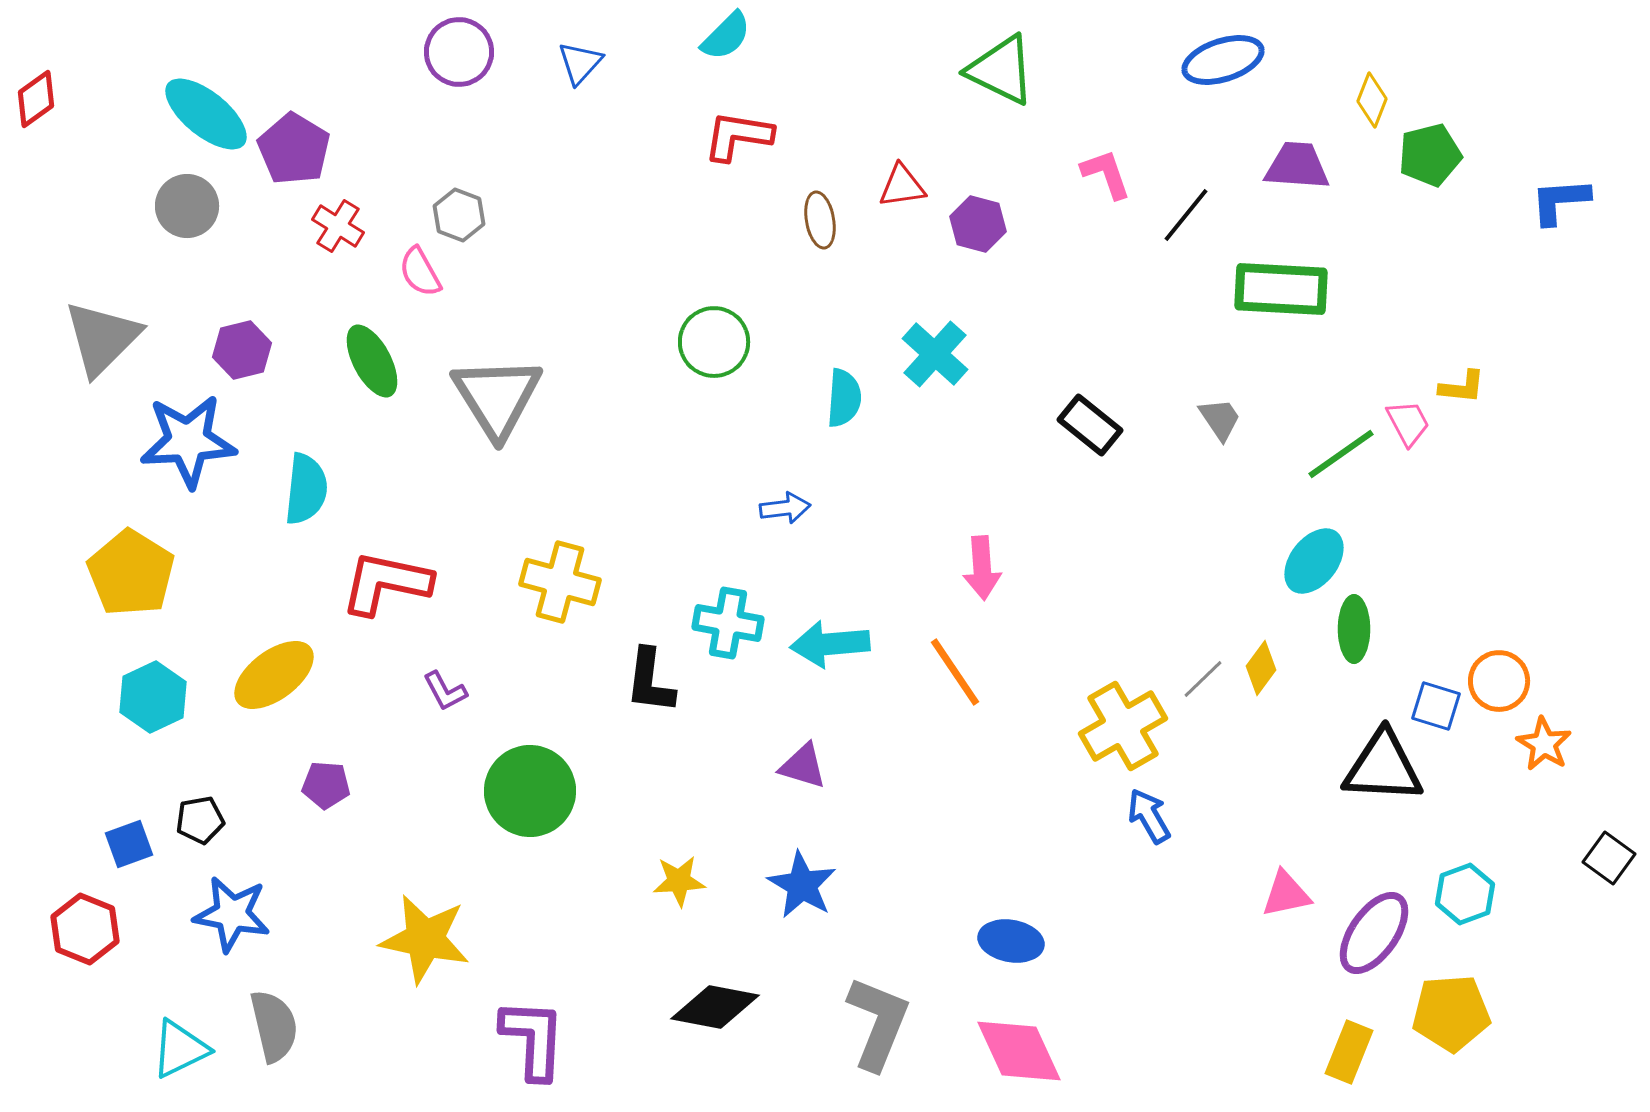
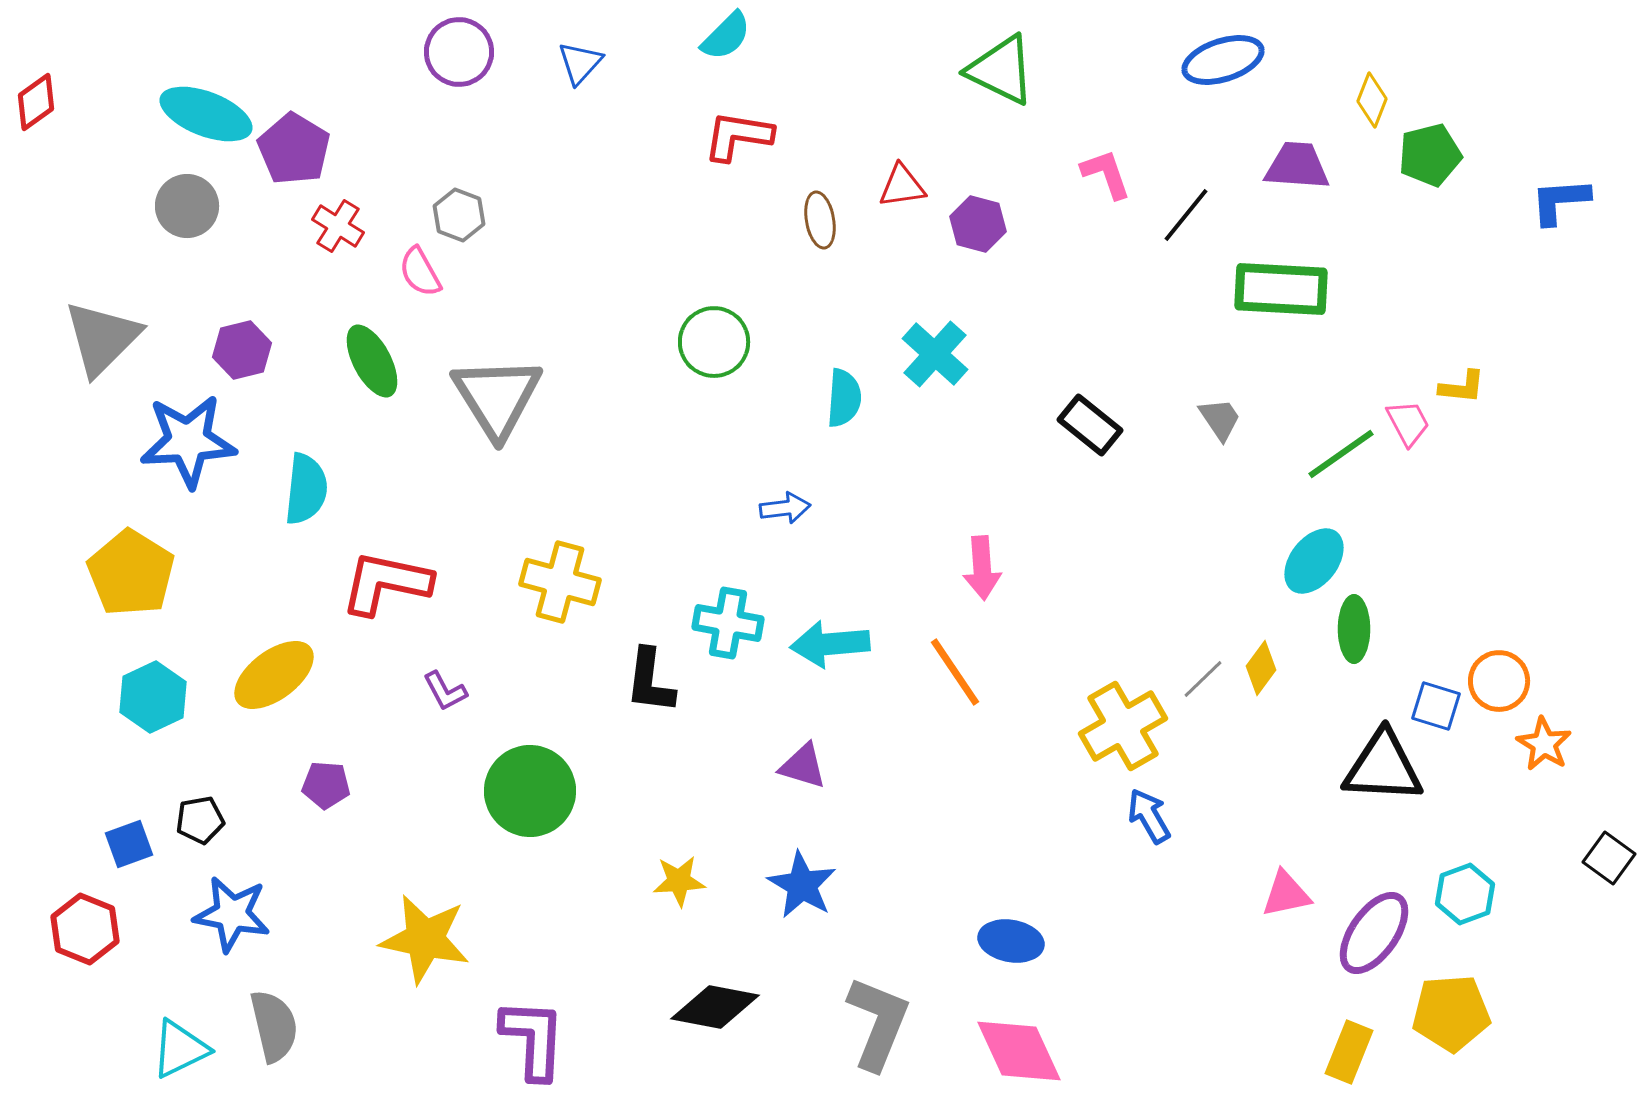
red diamond at (36, 99): moved 3 px down
cyan ellipse at (206, 114): rotated 18 degrees counterclockwise
